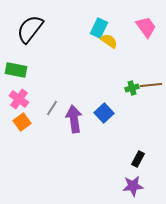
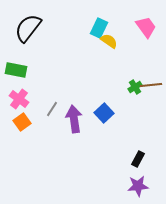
black semicircle: moved 2 px left, 1 px up
green cross: moved 3 px right, 1 px up; rotated 16 degrees counterclockwise
gray line: moved 1 px down
purple star: moved 5 px right
